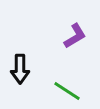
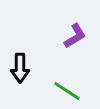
black arrow: moved 1 px up
